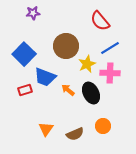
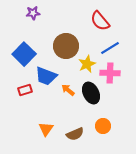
blue trapezoid: moved 1 px right, 1 px up
